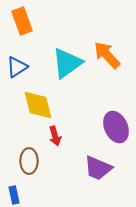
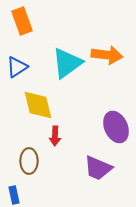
orange arrow: rotated 140 degrees clockwise
red arrow: rotated 18 degrees clockwise
